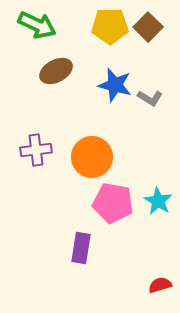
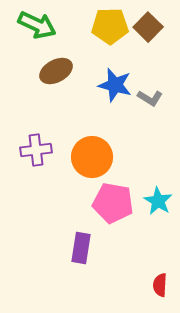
red semicircle: rotated 70 degrees counterclockwise
